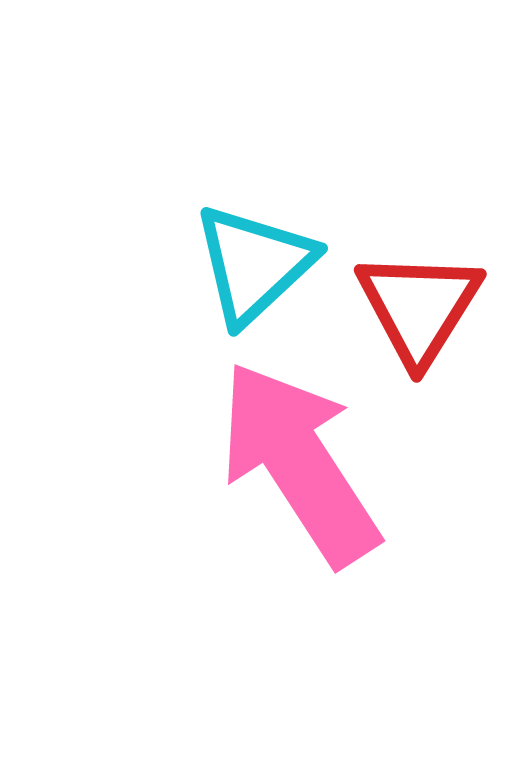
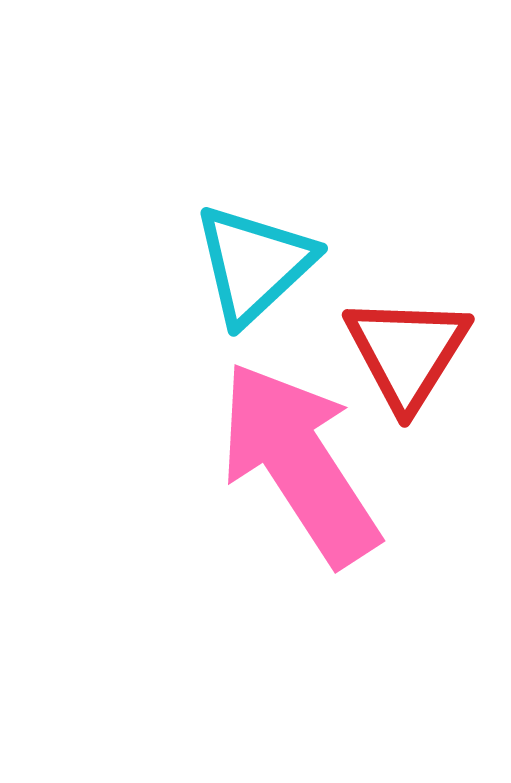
red triangle: moved 12 px left, 45 px down
